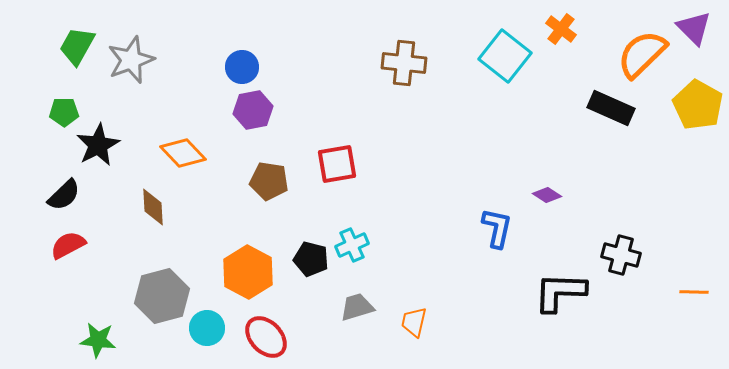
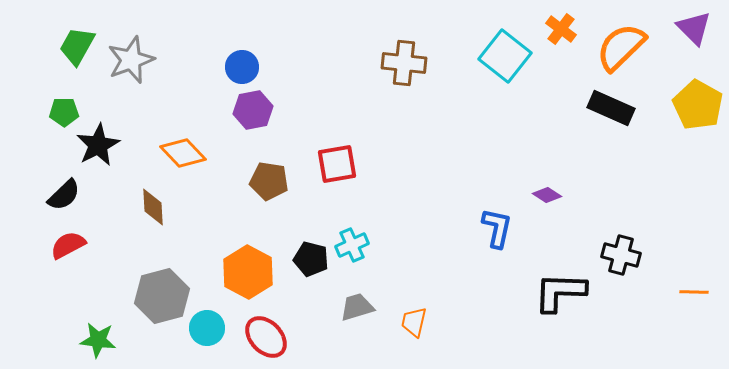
orange semicircle: moved 21 px left, 7 px up
